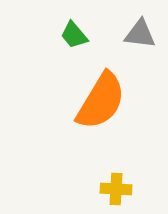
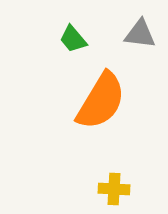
green trapezoid: moved 1 px left, 4 px down
yellow cross: moved 2 px left
